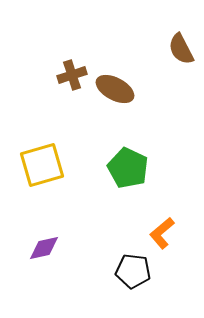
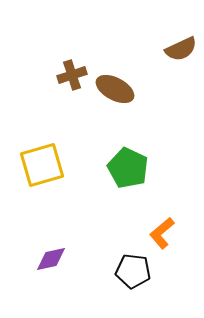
brown semicircle: rotated 88 degrees counterclockwise
purple diamond: moved 7 px right, 11 px down
